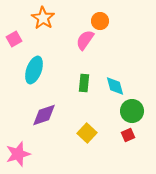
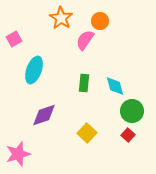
orange star: moved 18 px right
red square: rotated 24 degrees counterclockwise
